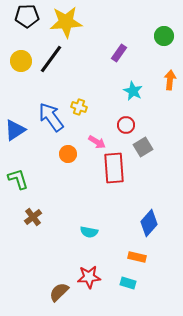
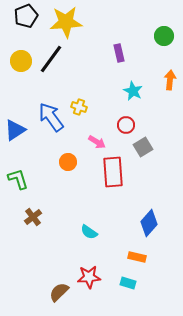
black pentagon: moved 1 px left; rotated 20 degrees counterclockwise
purple rectangle: rotated 48 degrees counterclockwise
orange circle: moved 8 px down
red rectangle: moved 1 px left, 4 px down
cyan semicircle: rotated 24 degrees clockwise
